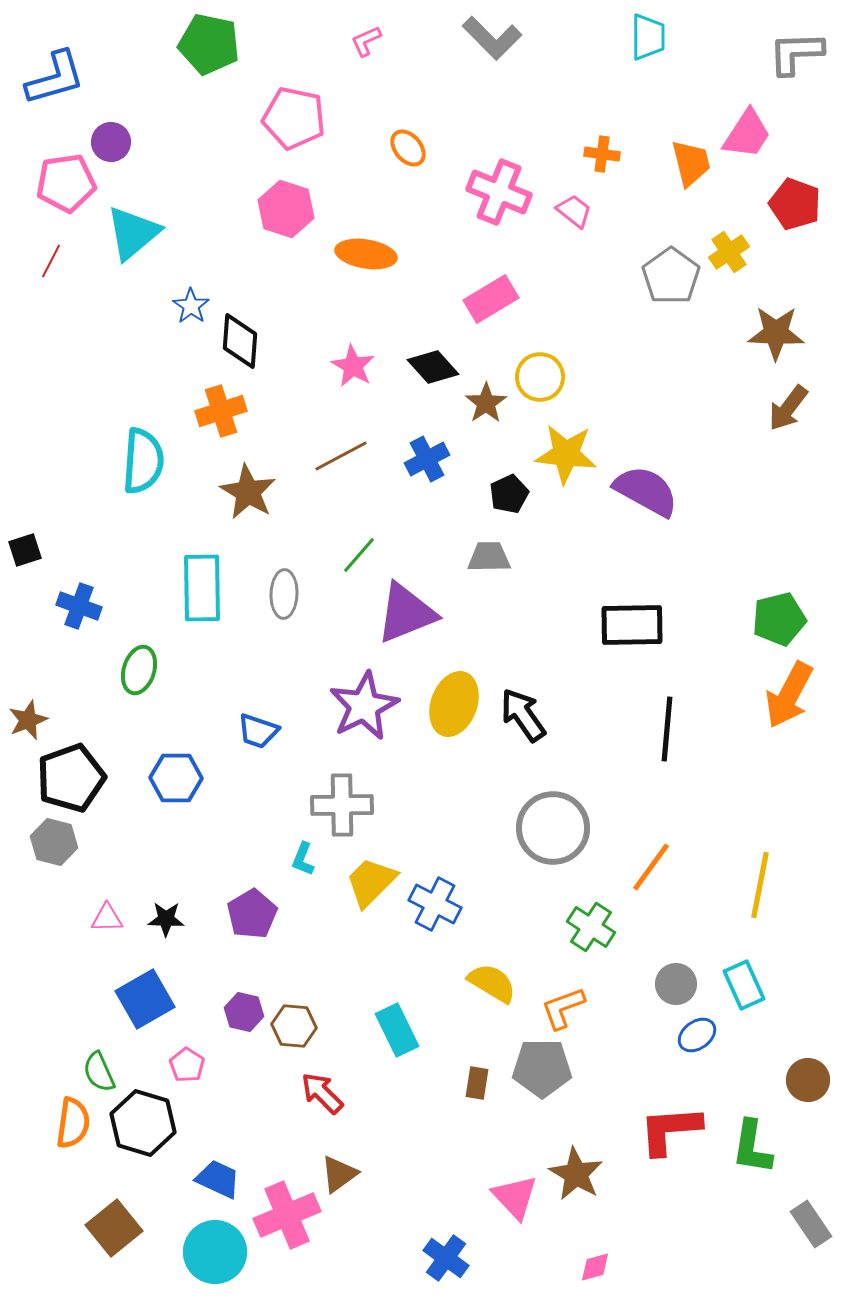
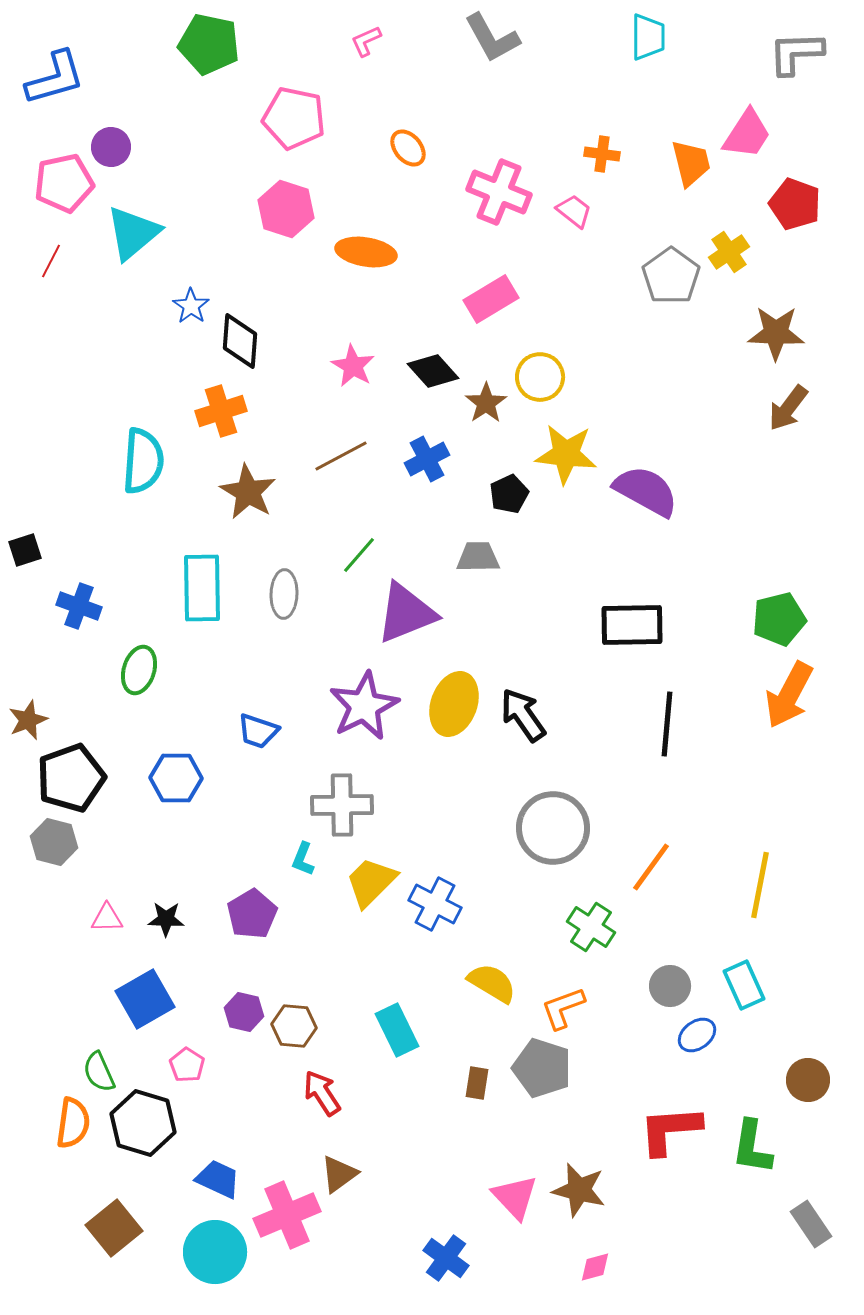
gray L-shape at (492, 38): rotated 16 degrees clockwise
purple circle at (111, 142): moved 5 px down
pink pentagon at (66, 183): moved 2 px left; rotated 4 degrees counterclockwise
orange ellipse at (366, 254): moved 2 px up
black diamond at (433, 367): moved 4 px down
gray trapezoid at (489, 557): moved 11 px left
black line at (667, 729): moved 5 px up
gray circle at (676, 984): moved 6 px left, 2 px down
gray pentagon at (542, 1068): rotated 18 degrees clockwise
red arrow at (322, 1093): rotated 12 degrees clockwise
brown star at (576, 1174): moved 3 px right, 16 px down; rotated 16 degrees counterclockwise
